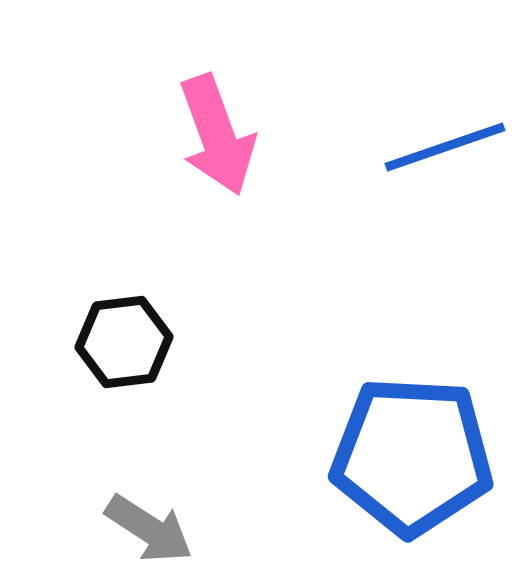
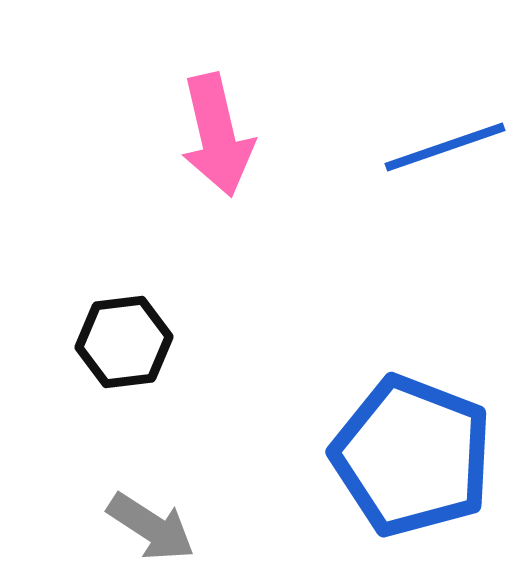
pink arrow: rotated 7 degrees clockwise
blue pentagon: rotated 18 degrees clockwise
gray arrow: moved 2 px right, 2 px up
